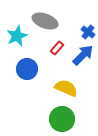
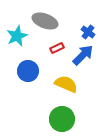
red rectangle: rotated 24 degrees clockwise
blue circle: moved 1 px right, 2 px down
yellow semicircle: moved 4 px up
